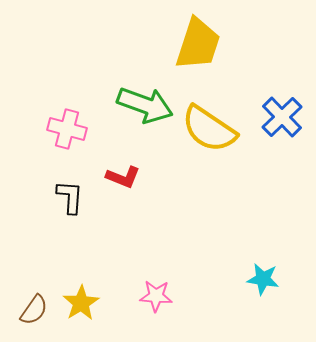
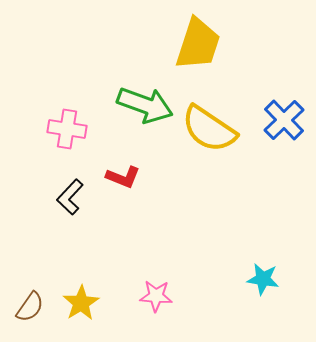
blue cross: moved 2 px right, 3 px down
pink cross: rotated 6 degrees counterclockwise
black L-shape: rotated 141 degrees counterclockwise
brown semicircle: moved 4 px left, 3 px up
